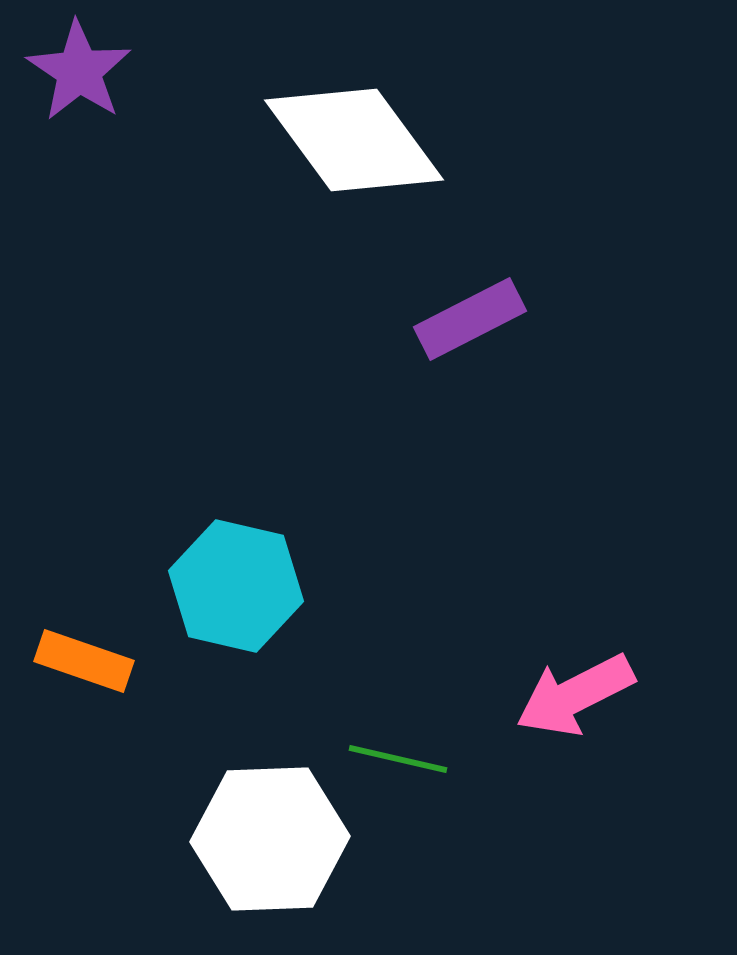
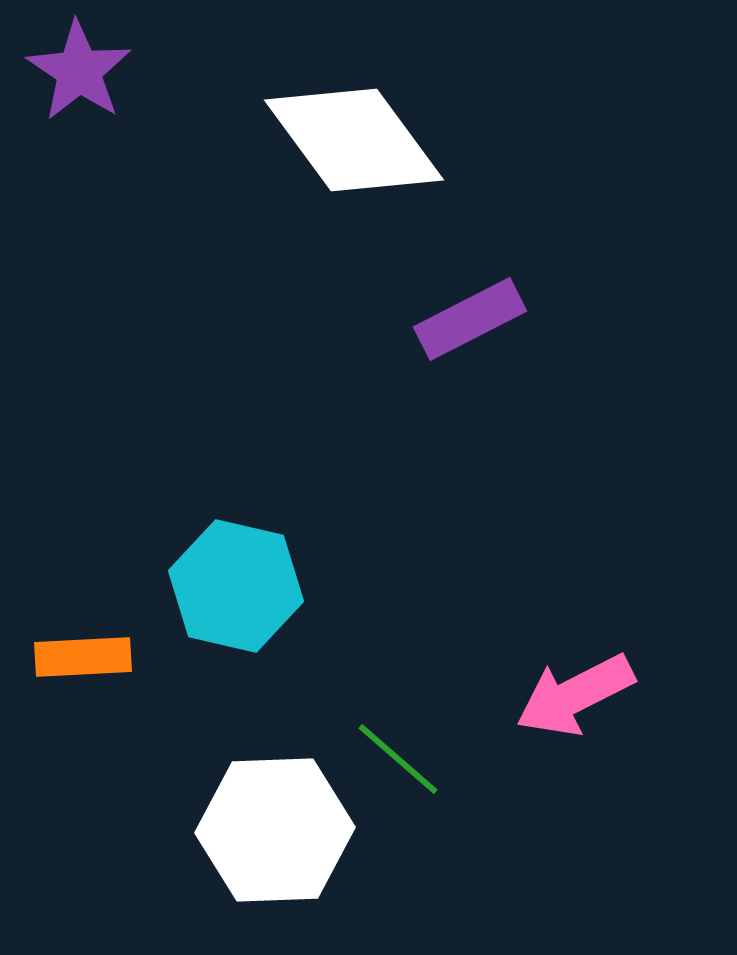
orange rectangle: moved 1 px left, 4 px up; rotated 22 degrees counterclockwise
green line: rotated 28 degrees clockwise
white hexagon: moved 5 px right, 9 px up
